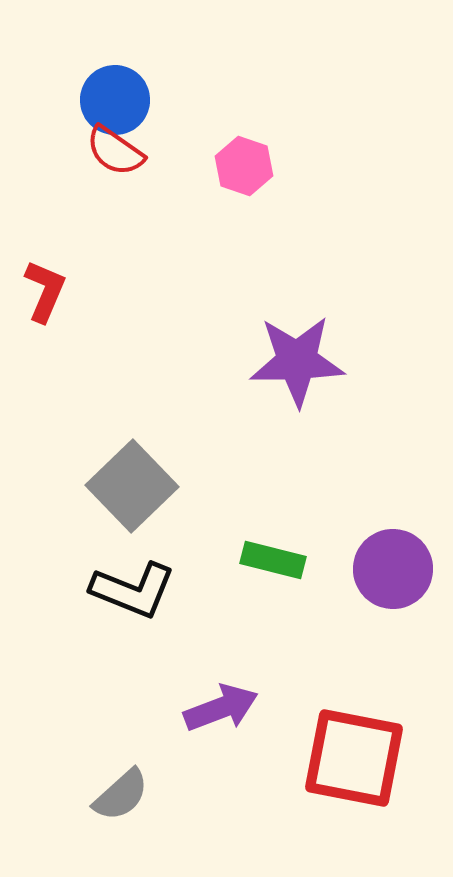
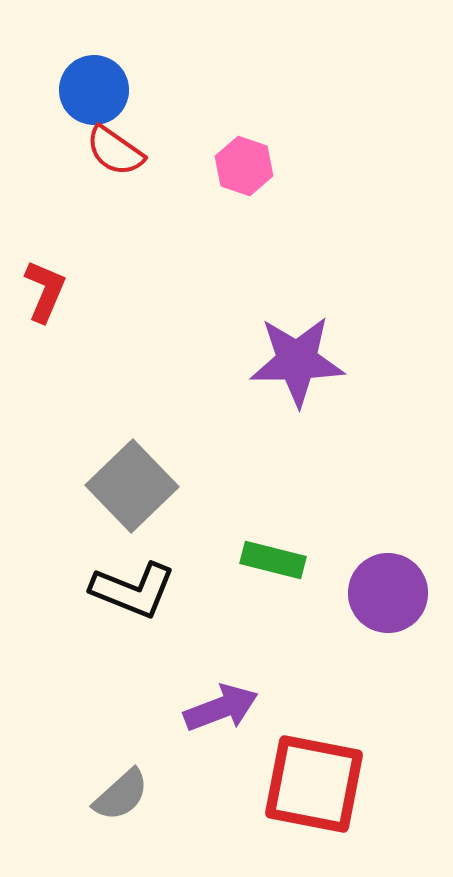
blue circle: moved 21 px left, 10 px up
purple circle: moved 5 px left, 24 px down
red square: moved 40 px left, 26 px down
